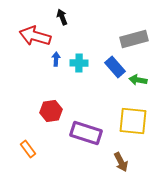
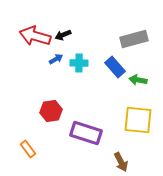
black arrow: moved 1 px right, 18 px down; rotated 91 degrees counterclockwise
blue arrow: rotated 56 degrees clockwise
yellow square: moved 5 px right, 1 px up
